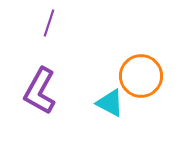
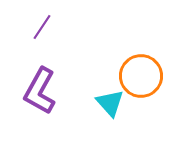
purple line: moved 7 px left, 4 px down; rotated 16 degrees clockwise
cyan triangle: rotated 20 degrees clockwise
